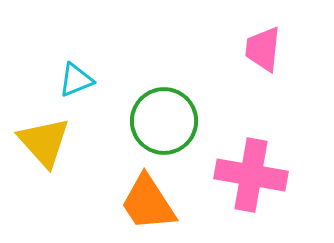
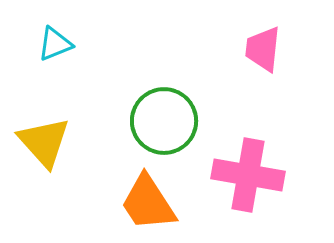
cyan triangle: moved 21 px left, 36 px up
pink cross: moved 3 px left
